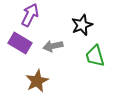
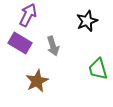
purple arrow: moved 2 px left
black star: moved 5 px right, 4 px up
gray arrow: rotated 96 degrees counterclockwise
green trapezoid: moved 3 px right, 13 px down
